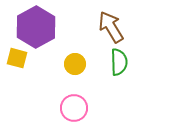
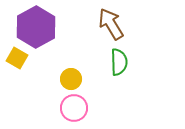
brown arrow: moved 3 px up
yellow square: rotated 15 degrees clockwise
yellow circle: moved 4 px left, 15 px down
